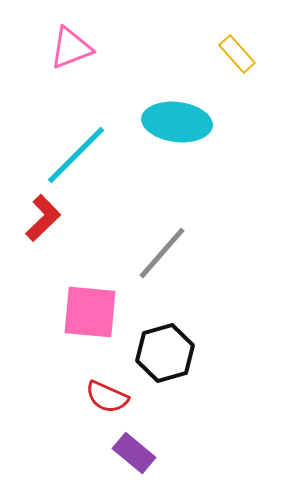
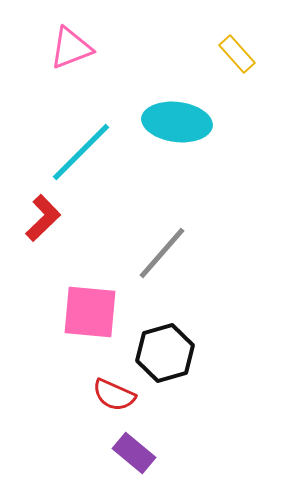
cyan line: moved 5 px right, 3 px up
red semicircle: moved 7 px right, 2 px up
